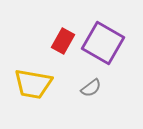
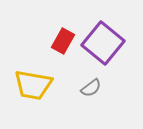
purple square: rotated 9 degrees clockwise
yellow trapezoid: moved 1 px down
